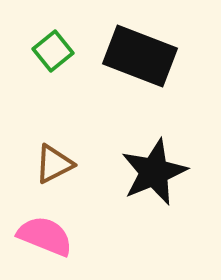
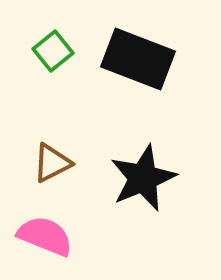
black rectangle: moved 2 px left, 3 px down
brown triangle: moved 2 px left, 1 px up
black star: moved 11 px left, 6 px down
